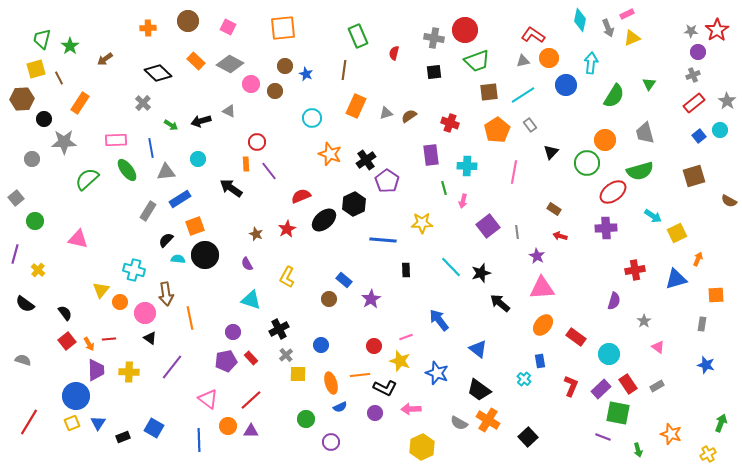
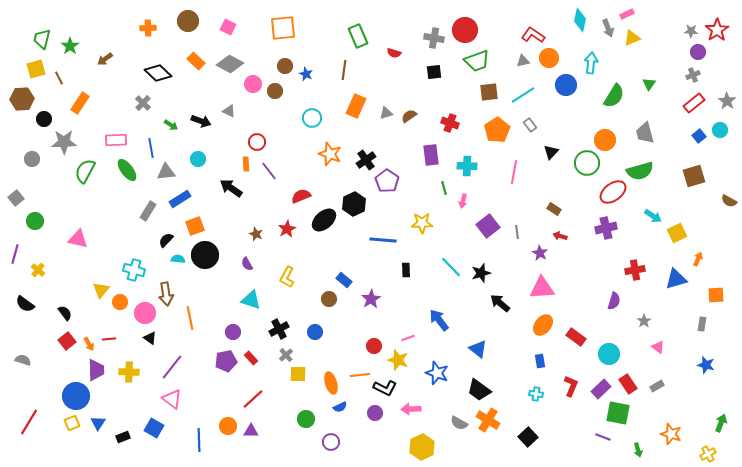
red semicircle at (394, 53): rotated 88 degrees counterclockwise
pink circle at (251, 84): moved 2 px right
black arrow at (201, 121): rotated 144 degrees counterclockwise
green semicircle at (87, 179): moved 2 px left, 8 px up; rotated 20 degrees counterclockwise
purple cross at (606, 228): rotated 10 degrees counterclockwise
purple star at (537, 256): moved 3 px right, 3 px up
pink line at (406, 337): moved 2 px right, 1 px down
blue circle at (321, 345): moved 6 px left, 13 px up
yellow star at (400, 361): moved 2 px left, 1 px up
cyan cross at (524, 379): moved 12 px right, 15 px down; rotated 32 degrees counterclockwise
pink triangle at (208, 399): moved 36 px left
red line at (251, 400): moved 2 px right, 1 px up
